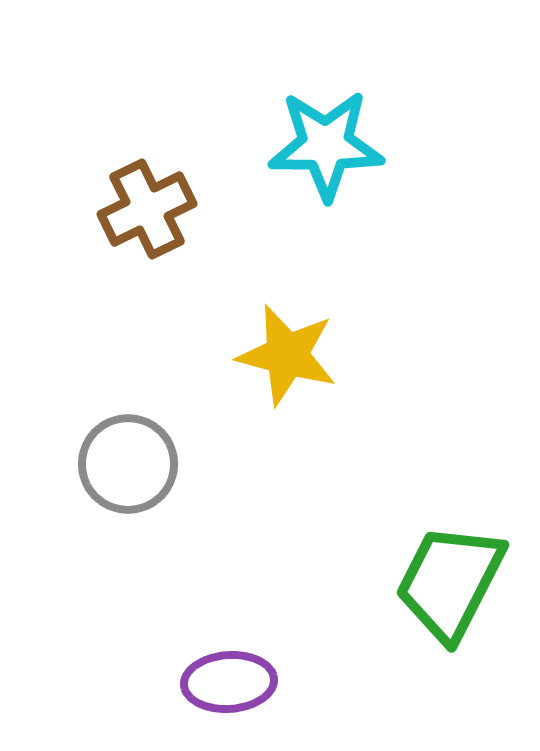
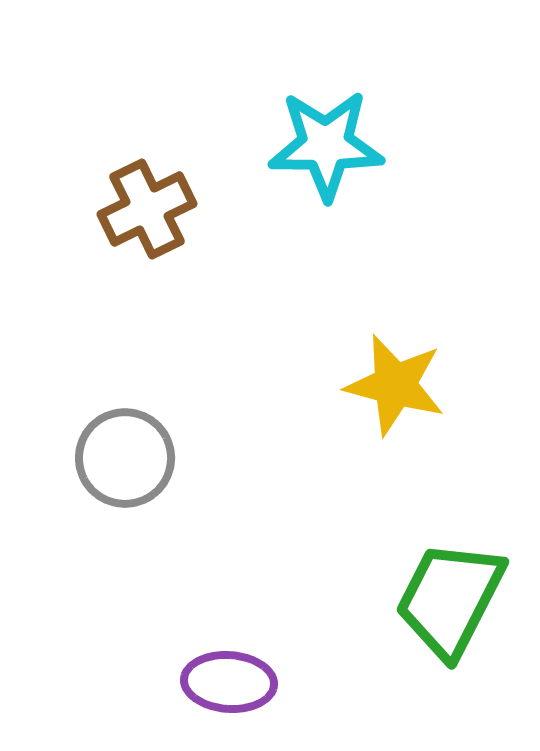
yellow star: moved 108 px right, 30 px down
gray circle: moved 3 px left, 6 px up
green trapezoid: moved 17 px down
purple ellipse: rotated 8 degrees clockwise
